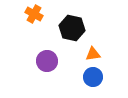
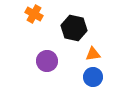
black hexagon: moved 2 px right
